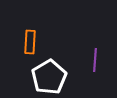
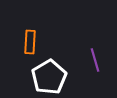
purple line: rotated 20 degrees counterclockwise
